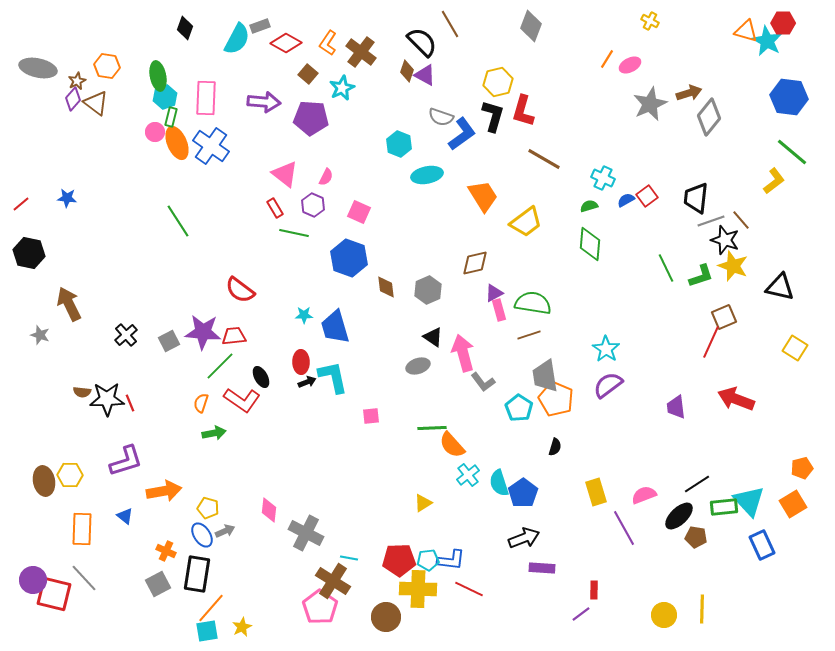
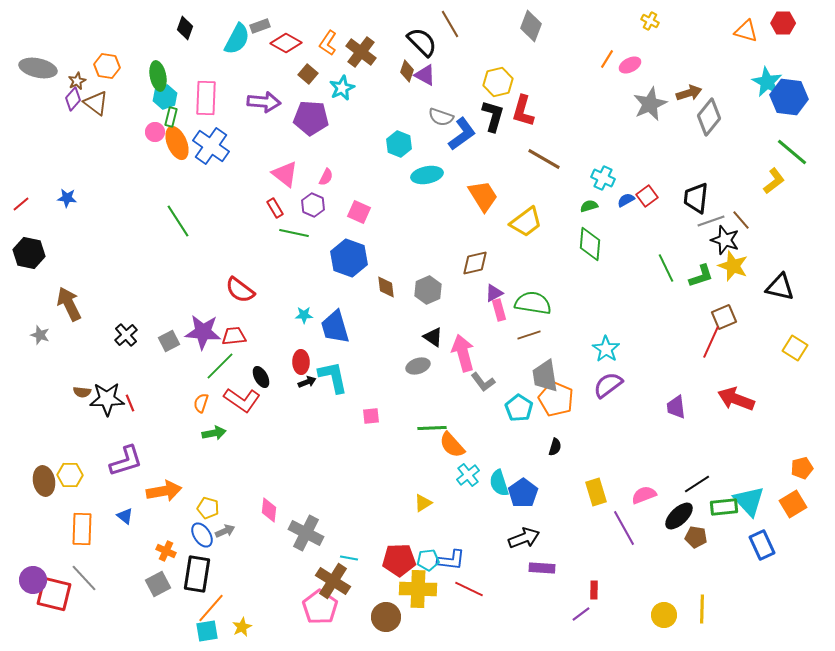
cyan star at (767, 41): moved 41 px down
